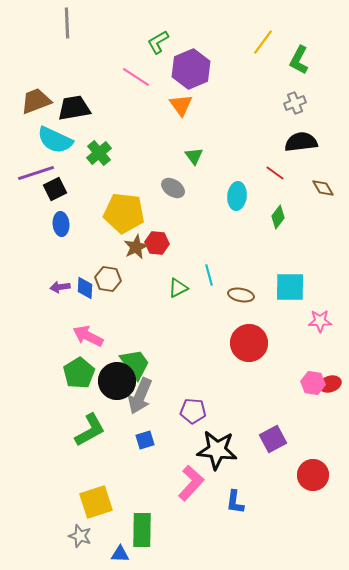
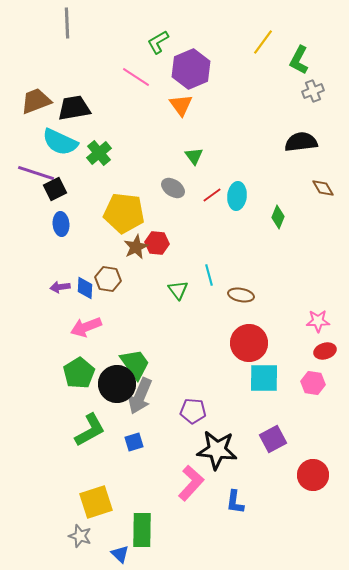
gray cross at (295, 103): moved 18 px right, 12 px up
cyan semicircle at (55, 140): moved 5 px right, 2 px down
purple line at (36, 173): rotated 36 degrees clockwise
red line at (275, 173): moved 63 px left, 22 px down; rotated 72 degrees counterclockwise
green diamond at (278, 217): rotated 15 degrees counterclockwise
cyan square at (290, 287): moved 26 px left, 91 px down
green triangle at (178, 288): moved 2 px down; rotated 40 degrees counterclockwise
pink star at (320, 321): moved 2 px left
pink arrow at (88, 336): moved 2 px left, 9 px up; rotated 48 degrees counterclockwise
black circle at (117, 381): moved 3 px down
red ellipse at (330, 384): moved 5 px left, 33 px up
blue square at (145, 440): moved 11 px left, 2 px down
blue triangle at (120, 554): rotated 42 degrees clockwise
